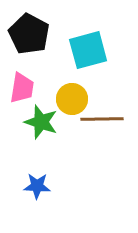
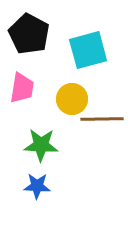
green star: moved 23 px down; rotated 16 degrees counterclockwise
